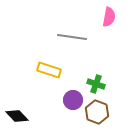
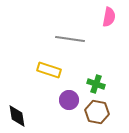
gray line: moved 2 px left, 2 px down
purple circle: moved 4 px left
brown hexagon: rotated 10 degrees counterclockwise
black diamond: rotated 35 degrees clockwise
